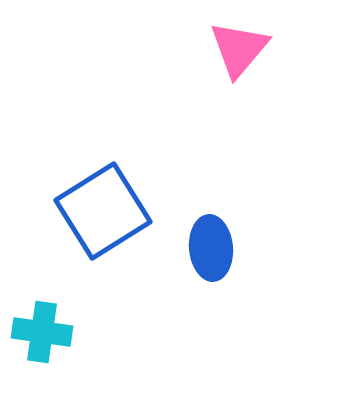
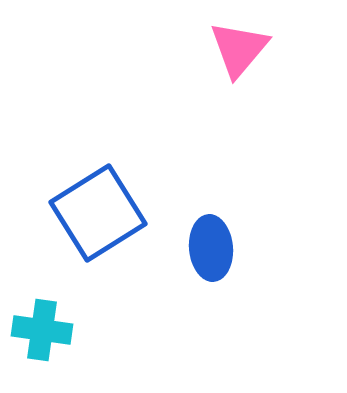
blue square: moved 5 px left, 2 px down
cyan cross: moved 2 px up
